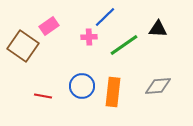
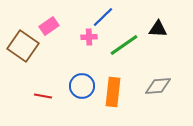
blue line: moved 2 px left
